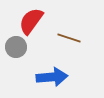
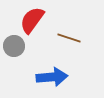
red semicircle: moved 1 px right, 1 px up
gray circle: moved 2 px left, 1 px up
